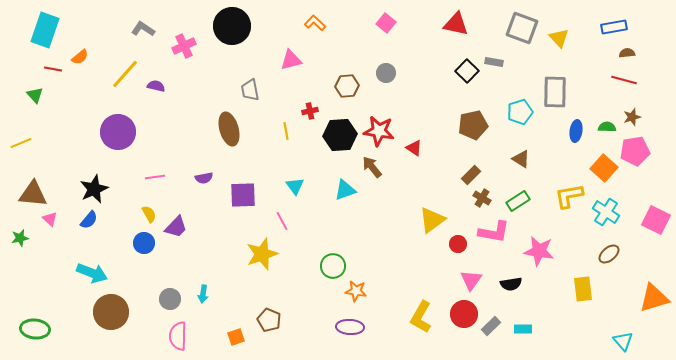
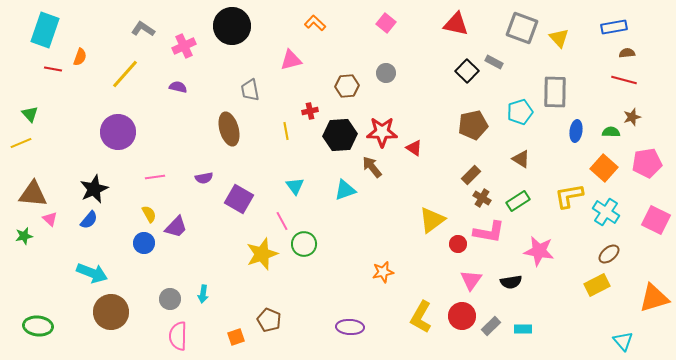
orange semicircle at (80, 57): rotated 30 degrees counterclockwise
gray rectangle at (494, 62): rotated 18 degrees clockwise
purple semicircle at (156, 86): moved 22 px right, 1 px down
green triangle at (35, 95): moved 5 px left, 19 px down
green semicircle at (607, 127): moved 4 px right, 5 px down
red star at (379, 131): moved 3 px right, 1 px down; rotated 8 degrees counterclockwise
pink pentagon at (635, 151): moved 12 px right, 12 px down
purple square at (243, 195): moved 4 px left, 4 px down; rotated 32 degrees clockwise
pink L-shape at (494, 232): moved 5 px left
green star at (20, 238): moved 4 px right, 2 px up
green circle at (333, 266): moved 29 px left, 22 px up
black semicircle at (511, 284): moved 2 px up
yellow rectangle at (583, 289): moved 14 px right, 4 px up; rotated 70 degrees clockwise
orange star at (356, 291): moved 27 px right, 19 px up; rotated 20 degrees counterclockwise
red circle at (464, 314): moved 2 px left, 2 px down
green ellipse at (35, 329): moved 3 px right, 3 px up
